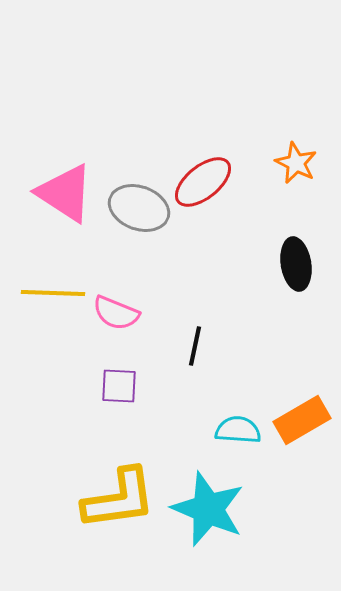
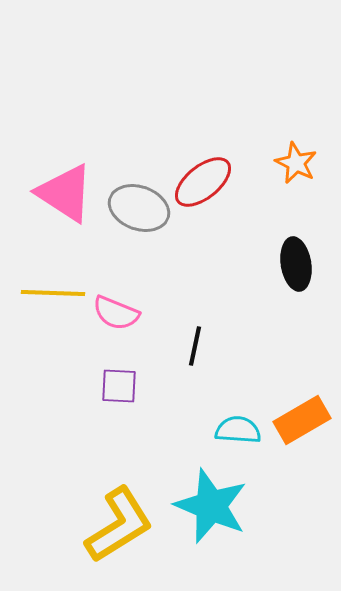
yellow L-shape: moved 26 px down; rotated 24 degrees counterclockwise
cyan star: moved 3 px right, 3 px up
